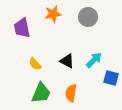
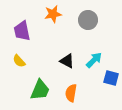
gray circle: moved 3 px down
purple trapezoid: moved 3 px down
yellow semicircle: moved 16 px left, 3 px up
green trapezoid: moved 1 px left, 3 px up
